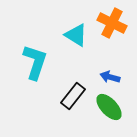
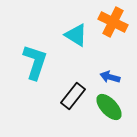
orange cross: moved 1 px right, 1 px up
